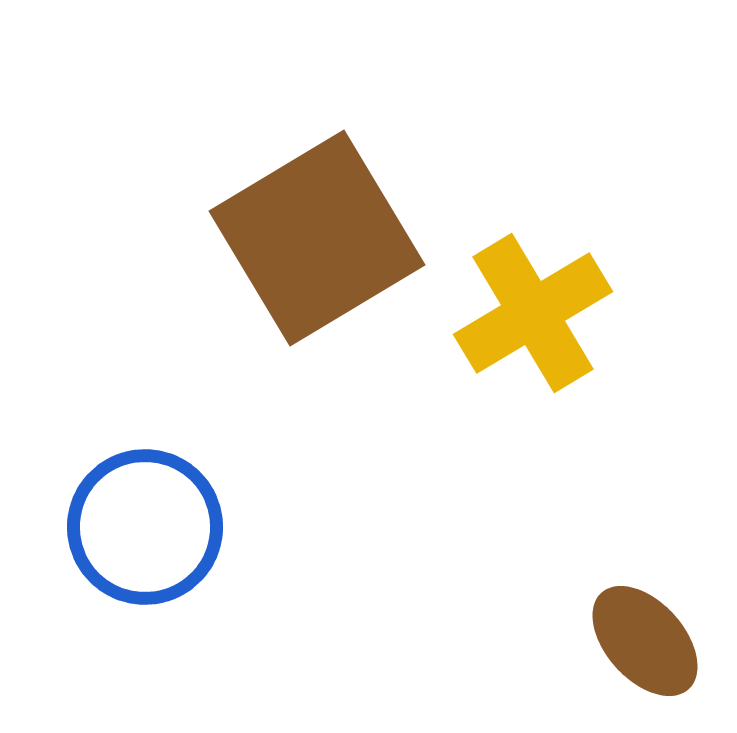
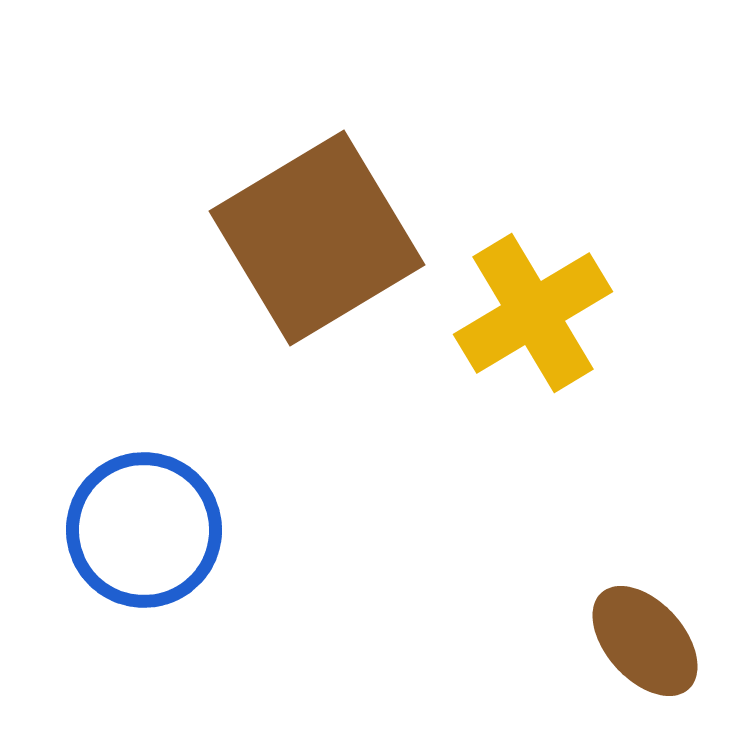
blue circle: moved 1 px left, 3 px down
